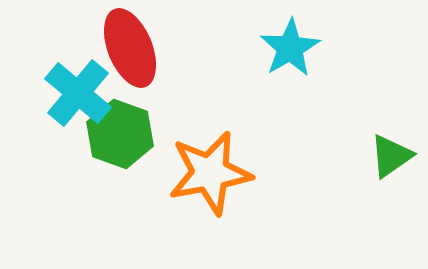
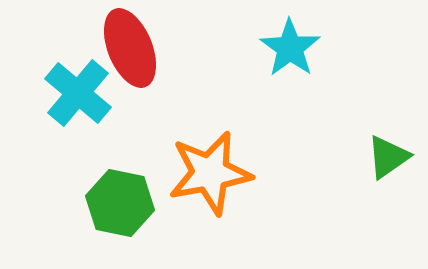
cyan star: rotated 6 degrees counterclockwise
green hexagon: moved 69 px down; rotated 8 degrees counterclockwise
green triangle: moved 3 px left, 1 px down
